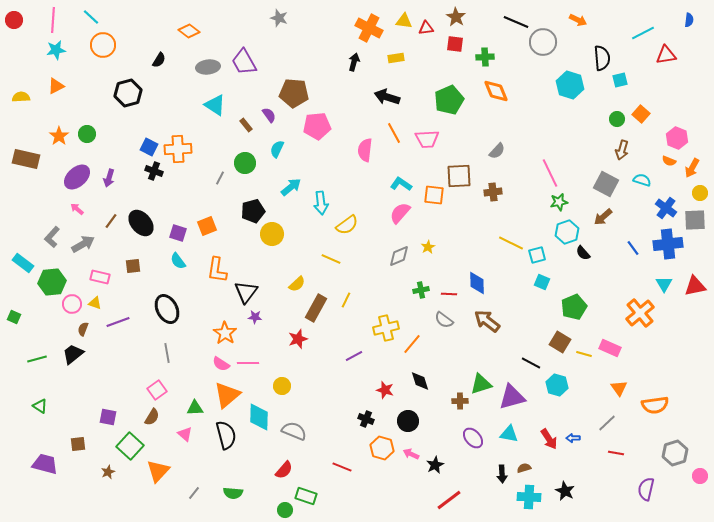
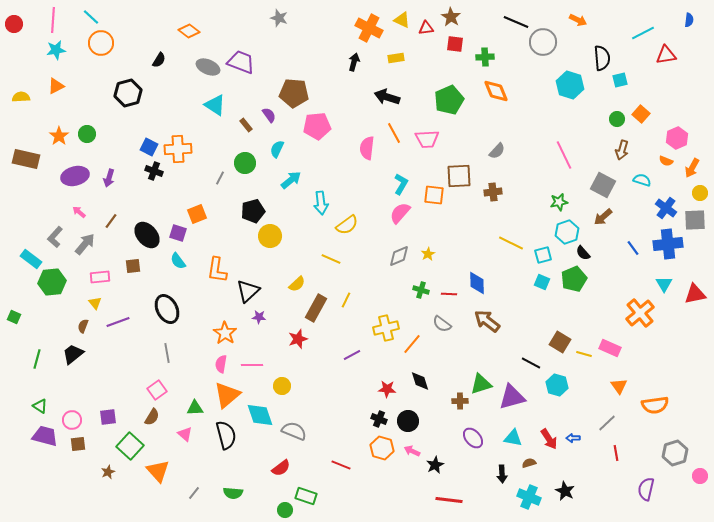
brown star at (456, 17): moved 5 px left
red circle at (14, 20): moved 4 px down
yellow triangle at (404, 21): moved 2 px left, 1 px up; rotated 18 degrees clockwise
orange circle at (103, 45): moved 2 px left, 2 px up
purple trapezoid at (244, 62): moved 3 px left; rotated 140 degrees clockwise
gray ellipse at (208, 67): rotated 30 degrees clockwise
pink hexagon at (677, 138): rotated 15 degrees clockwise
pink semicircle at (365, 150): moved 2 px right, 2 px up
orange semicircle at (669, 161): moved 3 px left
pink line at (550, 173): moved 14 px right, 18 px up
purple ellipse at (77, 177): moved 2 px left, 1 px up; rotated 28 degrees clockwise
cyan L-shape at (401, 184): rotated 85 degrees clockwise
gray square at (606, 184): moved 3 px left, 1 px down
cyan arrow at (291, 187): moved 7 px up
pink arrow at (77, 209): moved 2 px right, 3 px down
black ellipse at (141, 223): moved 6 px right, 12 px down
orange square at (207, 226): moved 10 px left, 12 px up
yellow circle at (272, 234): moved 2 px left, 2 px down
gray L-shape at (52, 237): moved 3 px right
gray arrow at (83, 244): moved 2 px right; rotated 20 degrees counterclockwise
yellow star at (428, 247): moved 7 px down
cyan square at (537, 255): moved 6 px right
cyan rectangle at (23, 263): moved 8 px right, 4 px up
pink rectangle at (100, 277): rotated 18 degrees counterclockwise
red triangle at (695, 286): moved 8 px down
green cross at (421, 290): rotated 28 degrees clockwise
black triangle at (246, 292): moved 2 px right, 1 px up; rotated 10 degrees clockwise
yellow triangle at (95, 303): rotated 32 degrees clockwise
pink circle at (72, 304): moved 116 px down
green pentagon at (574, 307): moved 28 px up
purple star at (255, 317): moved 4 px right
gray semicircle at (444, 320): moved 2 px left, 4 px down
brown semicircle at (83, 329): moved 3 px up
purple line at (354, 356): moved 2 px left, 1 px up
green line at (37, 359): rotated 60 degrees counterclockwise
pink line at (248, 363): moved 4 px right, 2 px down
pink semicircle at (221, 364): rotated 66 degrees clockwise
orange triangle at (619, 388): moved 2 px up
red star at (385, 390): moved 2 px right, 1 px up; rotated 12 degrees counterclockwise
purple square at (108, 417): rotated 18 degrees counterclockwise
cyan diamond at (259, 417): moved 1 px right, 2 px up; rotated 20 degrees counterclockwise
black cross at (366, 419): moved 13 px right
cyan triangle at (509, 434): moved 4 px right, 4 px down
red line at (616, 453): rotated 70 degrees clockwise
pink arrow at (411, 454): moved 1 px right, 3 px up
purple trapezoid at (45, 464): moved 28 px up
red line at (342, 467): moved 1 px left, 2 px up
brown semicircle at (524, 468): moved 5 px right, 5 px up
red semicircle at (284, 470): moved 3 px left, 2 px up; rotated 12 degrees clockwise
orange triangle at (158, 471): rotated 25 degrees counterclockwise
cyan cross at (529, 497): rotated 20 degrees clockwise
red line at (449, 500): rotated 44 degrees clockwise
